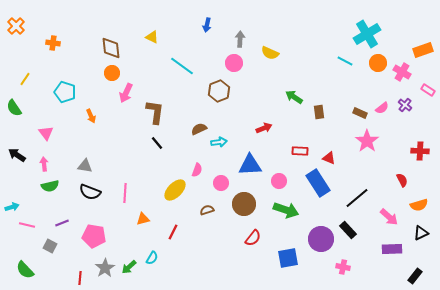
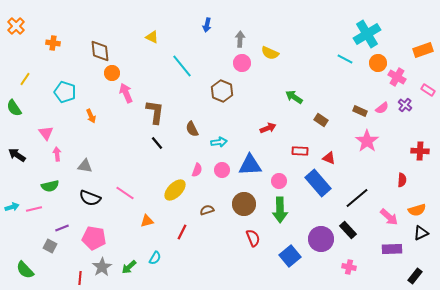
brown diamond at (111, 48): moved 11 px left, 3 px down
cyan line at (345, 61): moved 2 px up
pink circle at (234, 63): moved 8 px right
cyan line at (182, 66): rotated 15 degrees clockwise
pink cross at (402, 72): moved 5 px left, 5 px down
brown hexagon at (219, 91): moved 3 px right; rotated 15 degrees counterclockwise
pink arrow at (126, 93): rotated 132 degrees clockwise
brown rectangle at (319, 112): moved 2 px right, 8 px down; rotated 48 degrees counterclockwise
brown rectangle at (360, 113): moved 2 px up
red arrow at (264, 128): moved 4 px right
brown semicircle at (199, 129): moved 7 px left; rotated 91 degrees counterclockwise
pink arrow at (44, 164): moved 13 px right, 10 px up
red semicircle at (402, 180): rotated 32 degrees clockwise
pink circle at (221, 183): moved 1 px right, 13 px up
blue rectangle at (318, 183): rotated 8 degrees counterclockwise
black semicircle at (90, 192): moved 6 px down
pink line at (125, 193): rotated 60 degrees counterclockwise
orange semicircle at (419, 205): moved 2 px left, 5 px down
green arrow at (286, 210): moved 6 px left; rotated 70 degrees clockwise
orange triangle at (143, 219): moved 4 px right, 2 px down
purple line at (62, 223): moved 5 px down
pink line at (27, 225): moved 7 px right, 16 px up; rotated 28 degrees counterclockwise
red line at (173, 232): moved 9 px right
pink pentagon at (94, 236): moved 2 px down
red semicircle at (253, 238): rotated 60 degrees counterclockwise
cyan semicircle at (152, 258): moved 3 px right
blue square at (288, 258): moved 2 px right, 2 px up; rotated 30 degrees counterclockwise
pink cross at (343, 267): moved 6 px right
gray star at (105, 268): moved 3 px left, 1 px up
